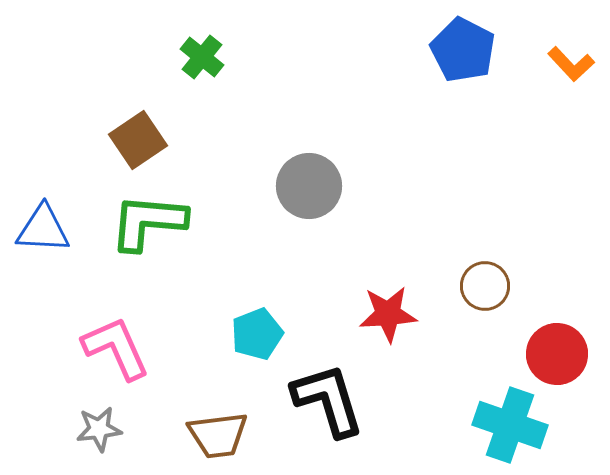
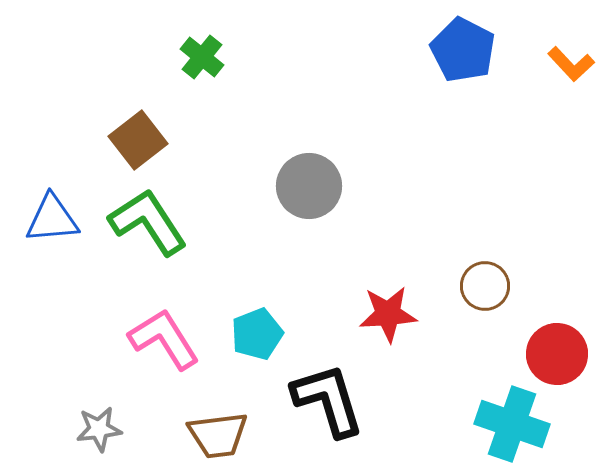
brown square: rotated 4 degrees counterclockwise
green L-shape: rotated 52 degrees clockwise
blue triangle: moved 9 px right, 10 px up; rotated 8 degrees counterclockwise
pink L-shape: moved 48 px right, 9 px up; rotated 8 degrees counterclockwise
cyan cross: moved 2 px right, 1 px up
